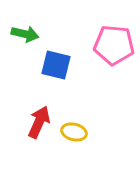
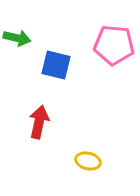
green arrow: moved 8 px left, 4 px down
red arrow: rotated 12 degrees counterclockwise
yellow ellipse: moved 14 px right, 29 px down
